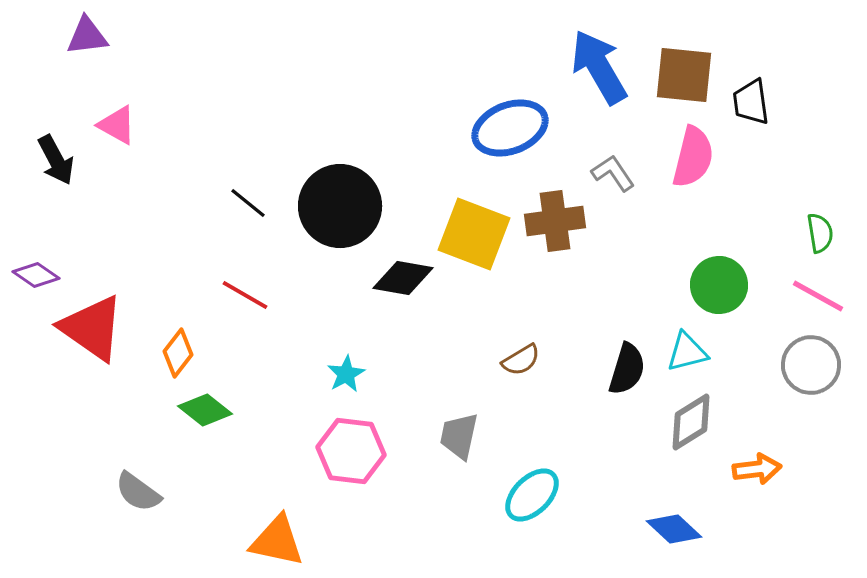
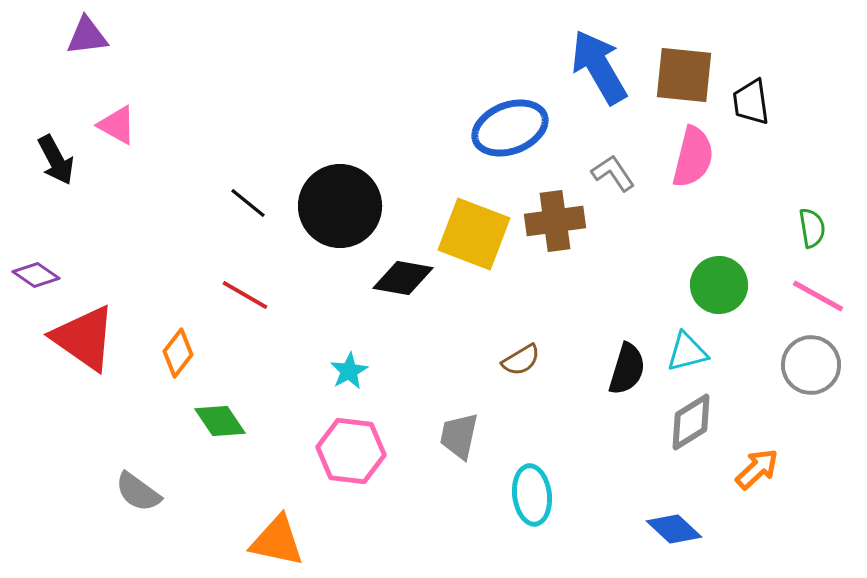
green semicircle: moved 8 px left, 5 px up
red triangle: moved 8 px left, 10 px down
cyan star: moved 3 px right, 3 px up
green diamond: moved 15 px right, 11 px down; rotated 18 degrees clockwise
orange arrow: rotated 36 degrees counterclockwise
cyan ellipse: rotated 52 degrees counterclockwise
